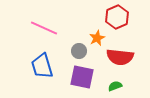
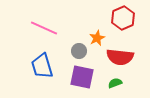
red hexagon: moved 6 px right, 1 px down
green semicircle: moved 3 px up
